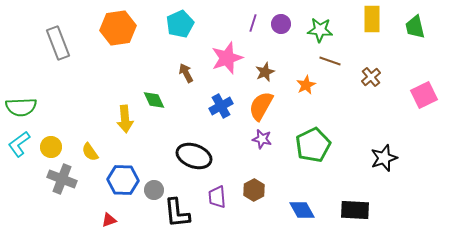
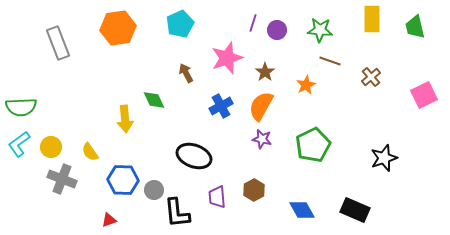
purple circle: moved 4 px left, 6 px down
brown star: rotated 12 degrees counterclockwise
black rectangle: rotated 20 degrees clockwise
